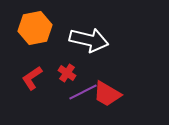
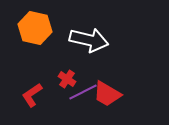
orange hexagon: rotated 24 degrees clockwise
red cross: moved 6 px down
red L-shape: moved 17 px down
